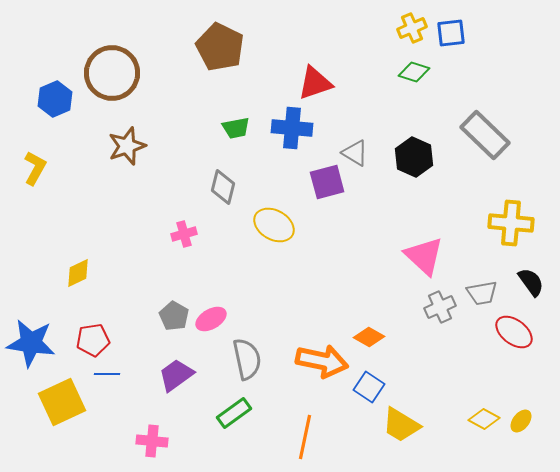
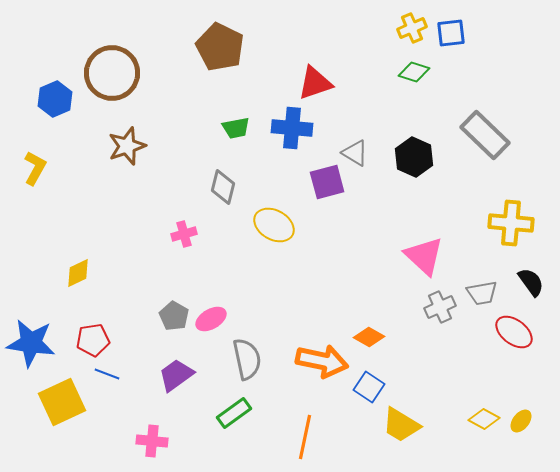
blue line at (107, 374): rotated 20 degrees clockwise
